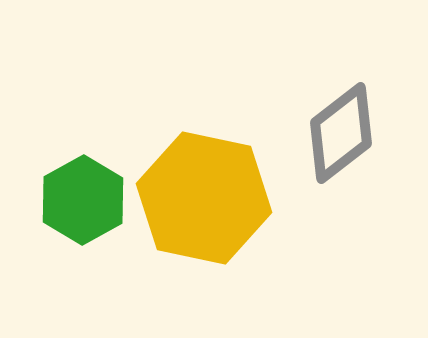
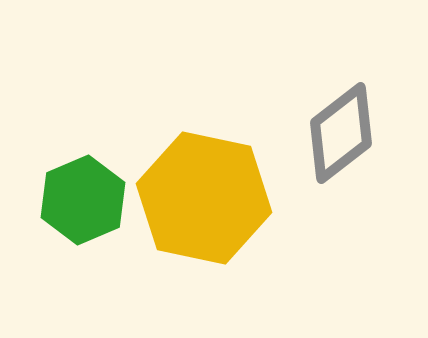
green hexagon: rotated 6 degrees clockwise
